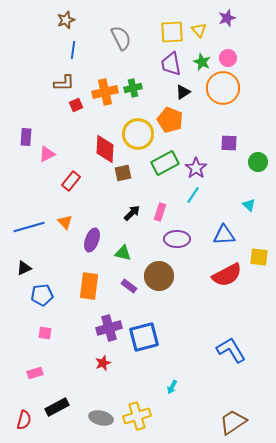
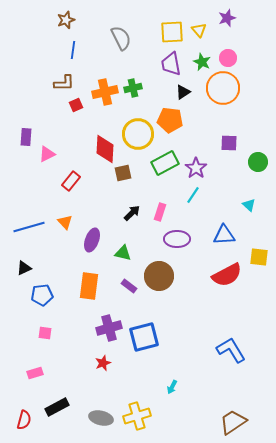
orange pentagon at (170, 120): rotated 15 degrees counterclockwise
